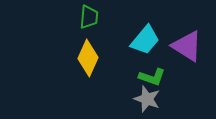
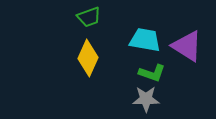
green trapezoid: rotated 65 degrees clockwise
cyan trapezoid: rotated 120 degrees counterclockwise
green L-shape: moved 4 px up
gray star: moved 1 px left; rotated 20 degrees counterclockwise
